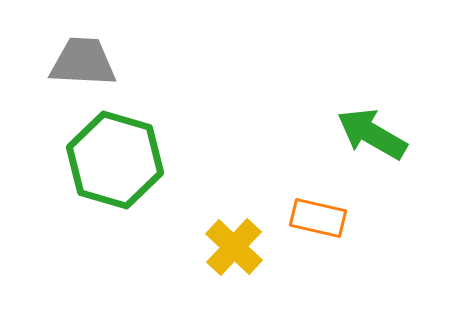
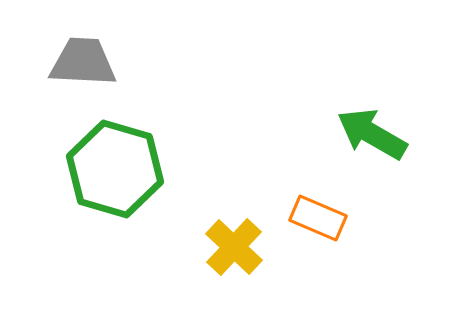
green hexagon: moved 9 px down
orange rectangle: rotated 10 degrees clockwise
